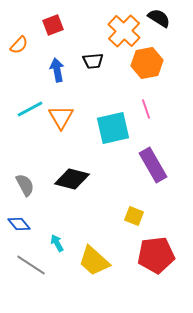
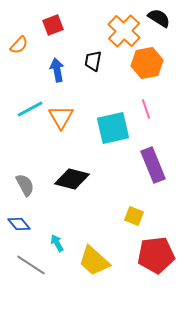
black trapezoid: rotated 105 degrees clockwise
purple rectangle: rotated 8 degrees clockwise
